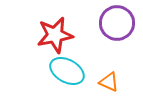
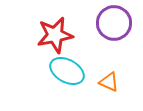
purple circle: moved 3 px left
